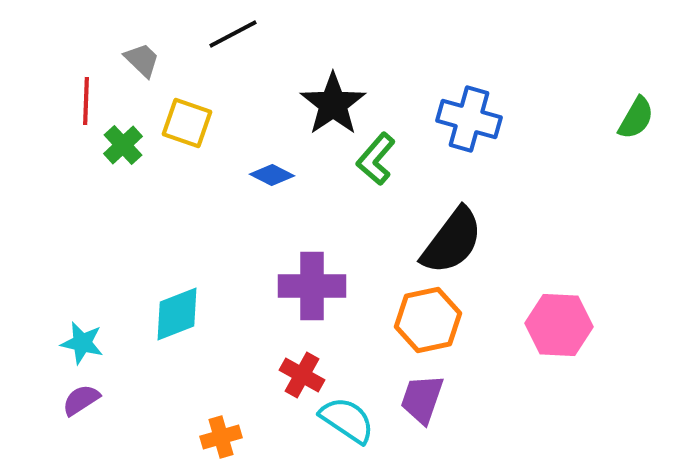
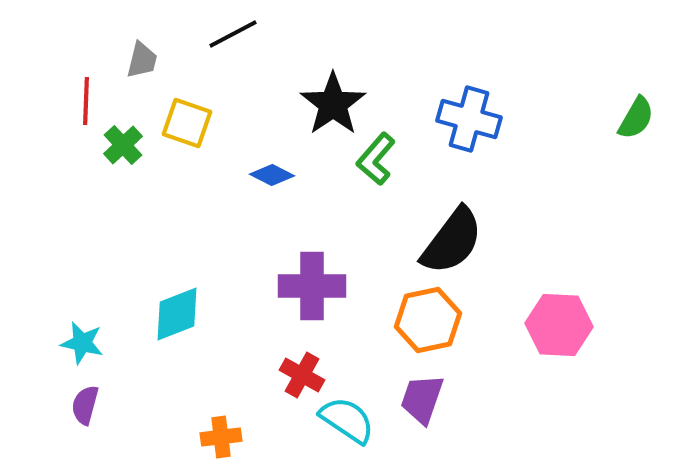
gray trapezoid: rotated 60 degrees clockwise
purple semicircle: moved 4 px right, 5 px down; rotated 42 degrees counterclockwise
orange cross: rotated 9 degrees clockwise
